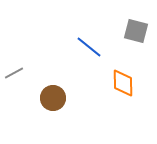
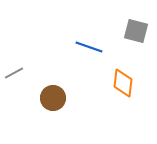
blue line: rotated 20 degrees counterclockwise
orange diamond: rotated 8 degrees clockwise
